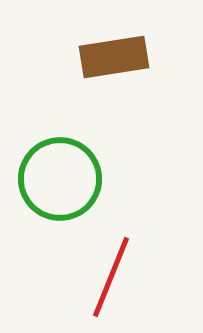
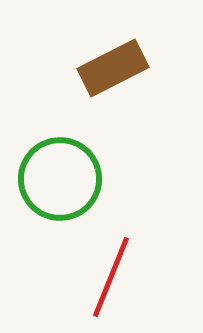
brown rectangle: moved 1 px left, 11 px down; rotated 18 degrees counterclockwise
